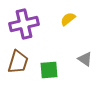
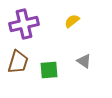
yellow semicircle: moved 4 px right, 2 px down
gray triangle: moved 1 px left, 2 px down
